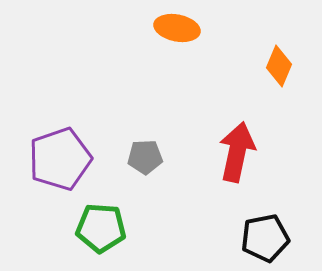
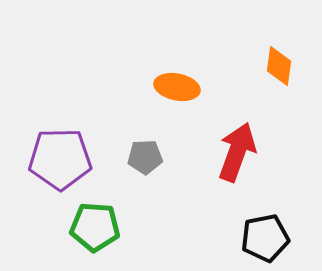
orange ellipse: moved 59 px down
orange diamond: rotated 15 degrees counterclockwise
red arrow: rotated 8 degrees clockwise
purple pentagon: rotated 18 degrees clockwise
green pentagon: moved 6 px left, 1 px up
